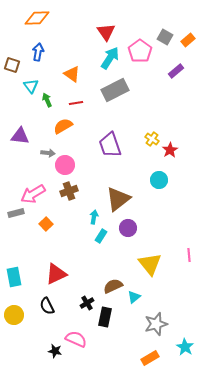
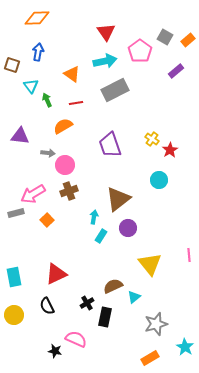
cyan arrow at (110, 58): moved 5 px left, 3 px down; rotated 45 degrees clockwise
orange square at (46, 224): moved 1 px right, 4 px up
